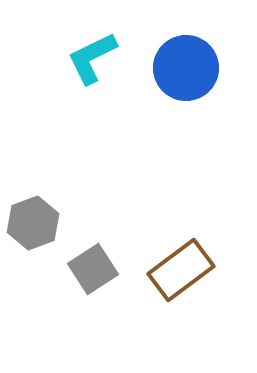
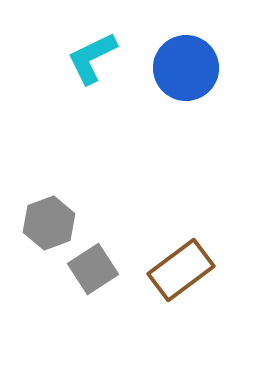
gray hexagon: moved 16 px right
